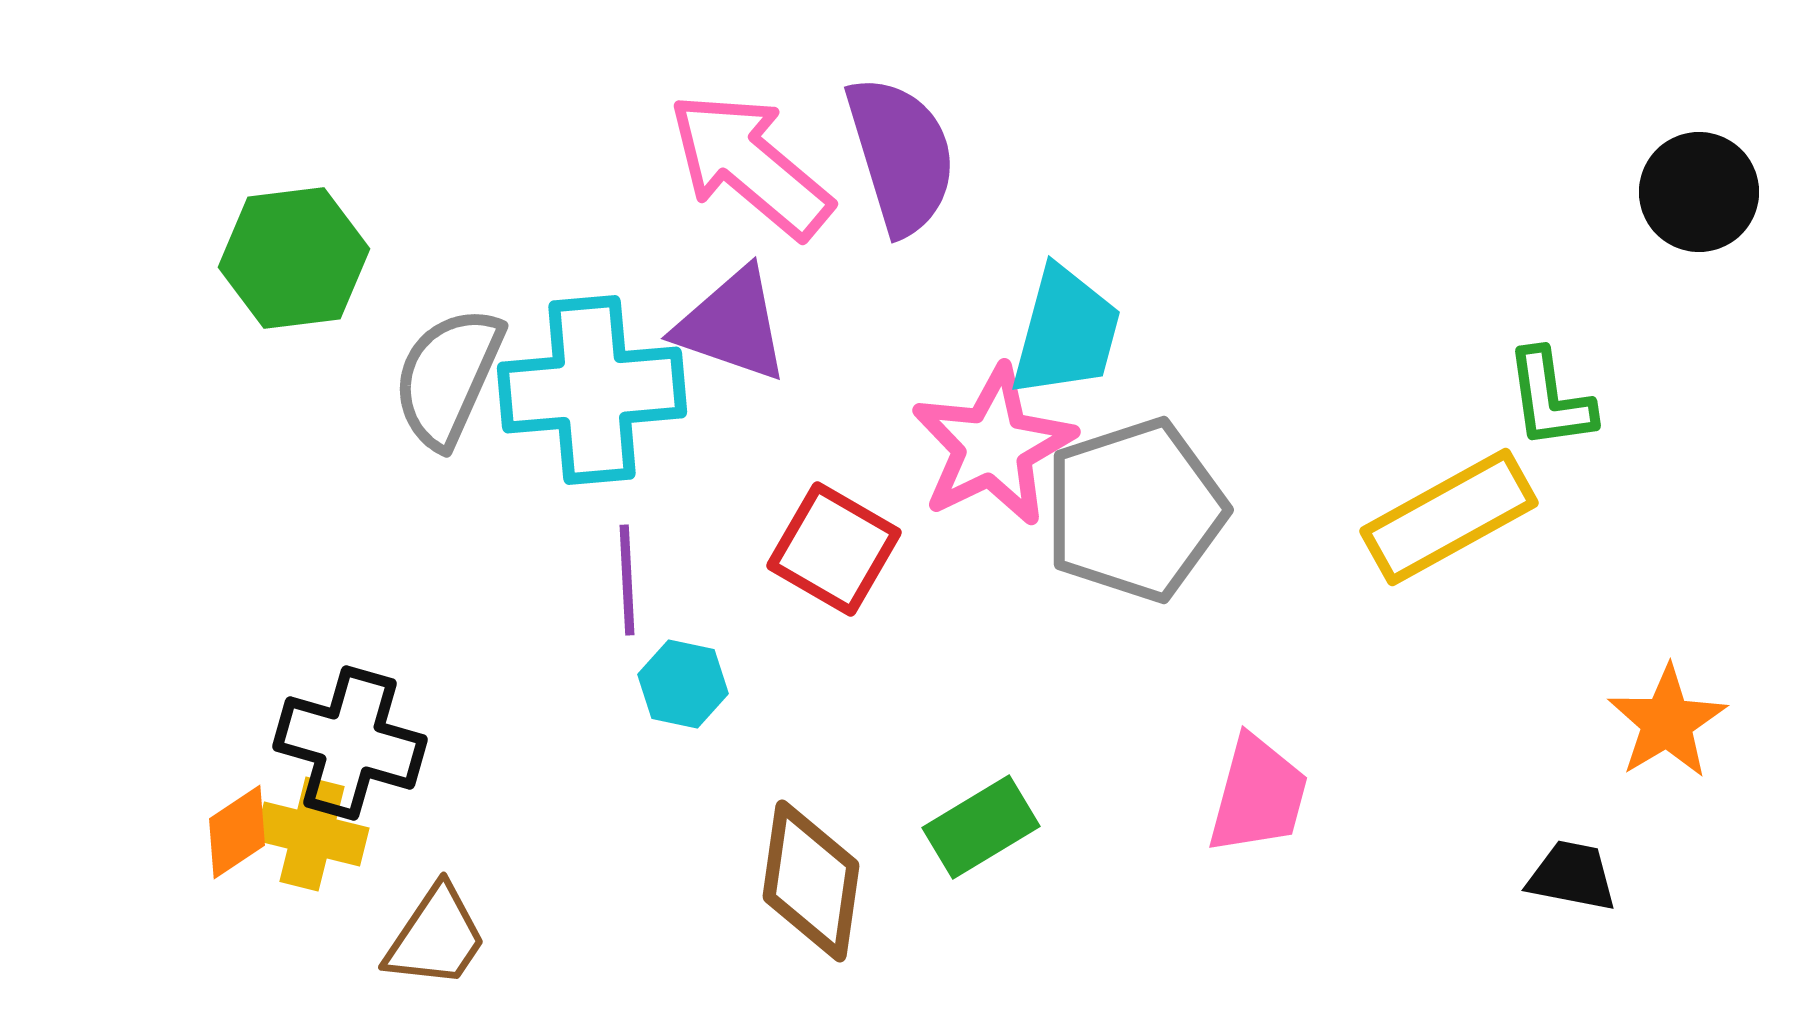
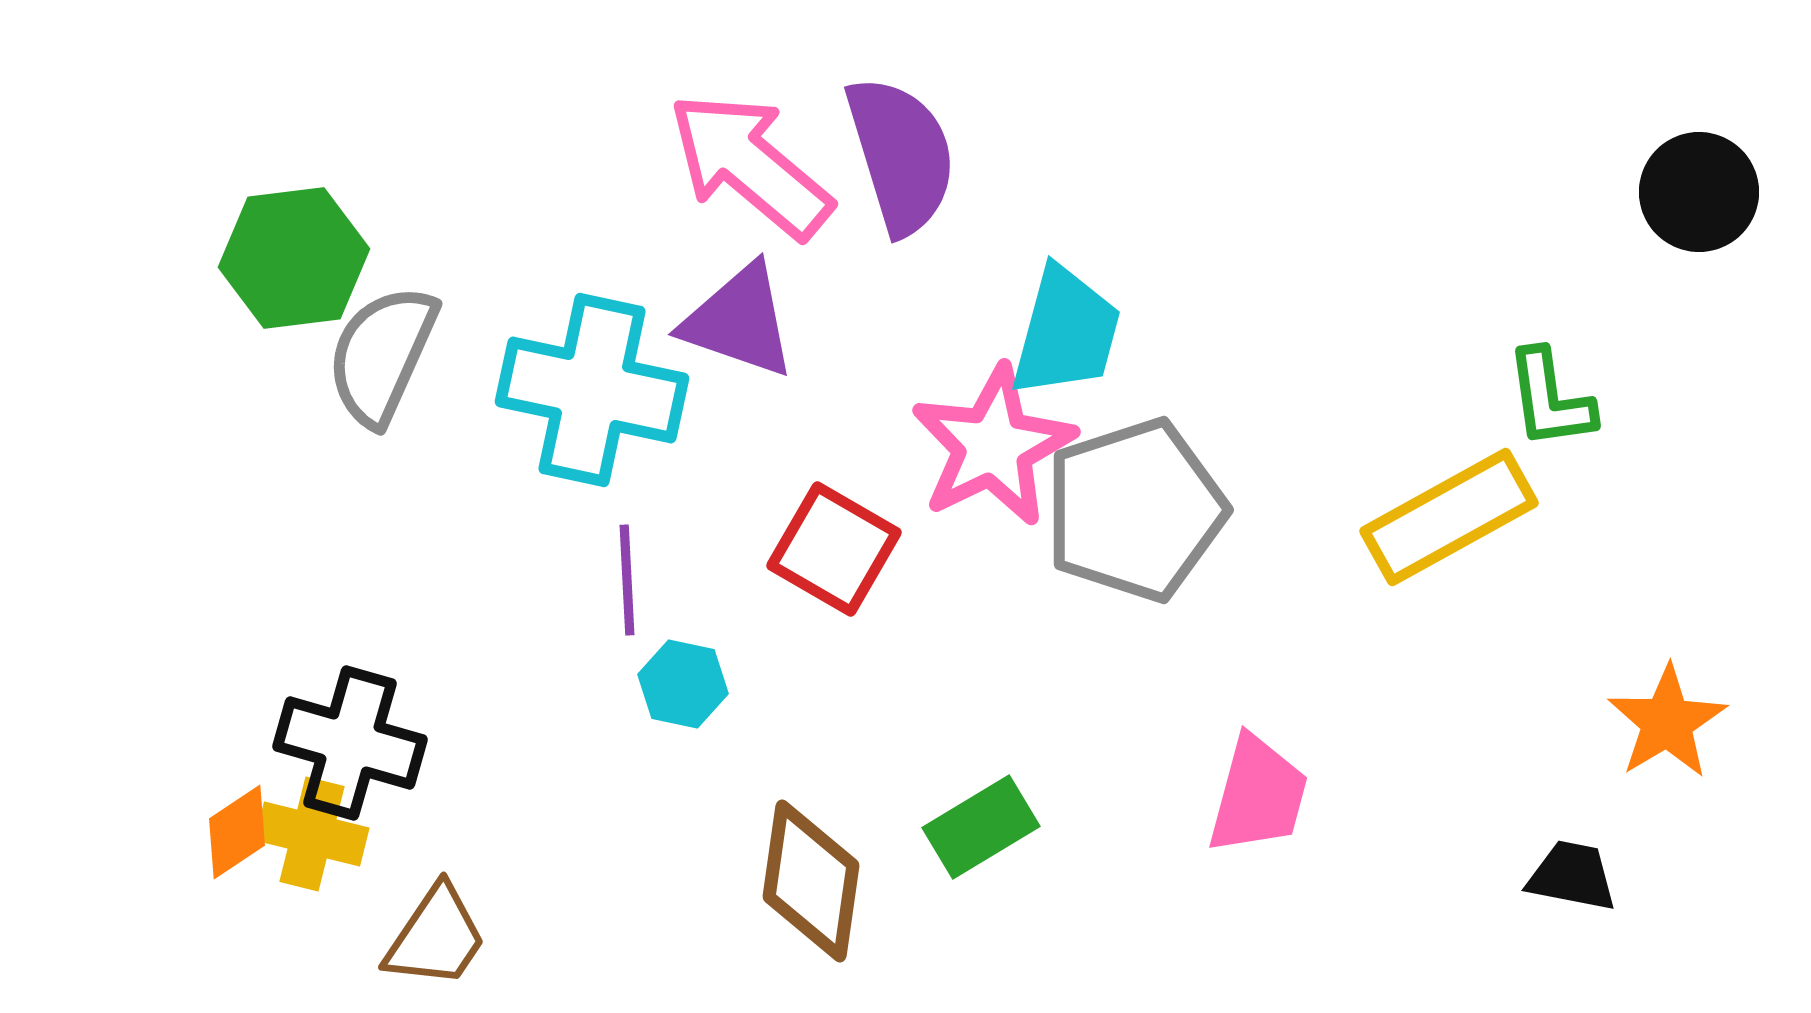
purple triangle: moved 7 px right, 4 px up
gray semicircle: moved 66 px left, 22 px up
cyan cross: rotated 17 degrees clockwise
